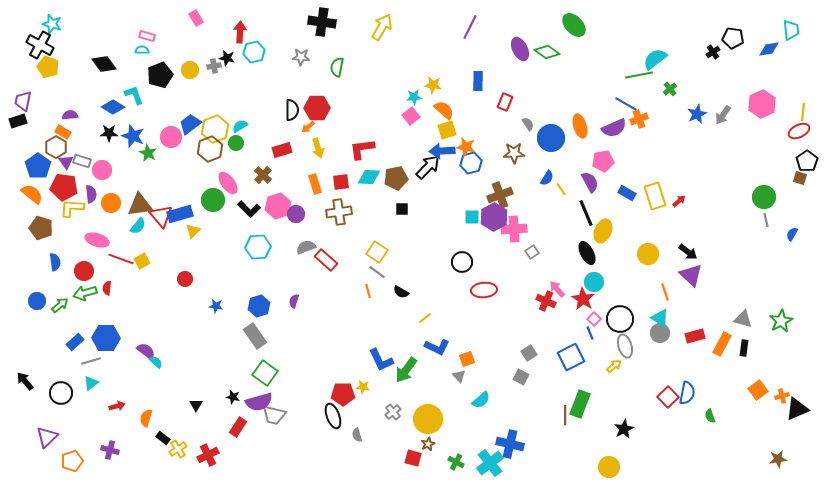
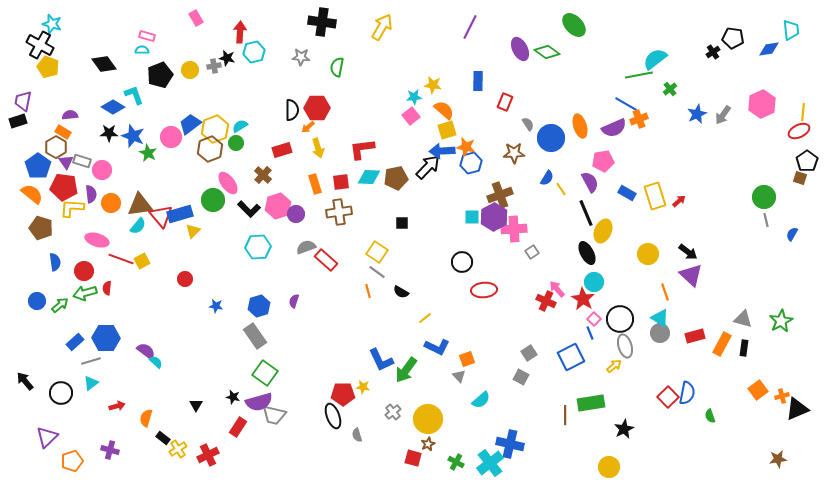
black square at (402, 209): moved 14 px down
green rectangle at (580, 404): moved 11 px right, 1 px up; rotated 60 degrees clockwise
